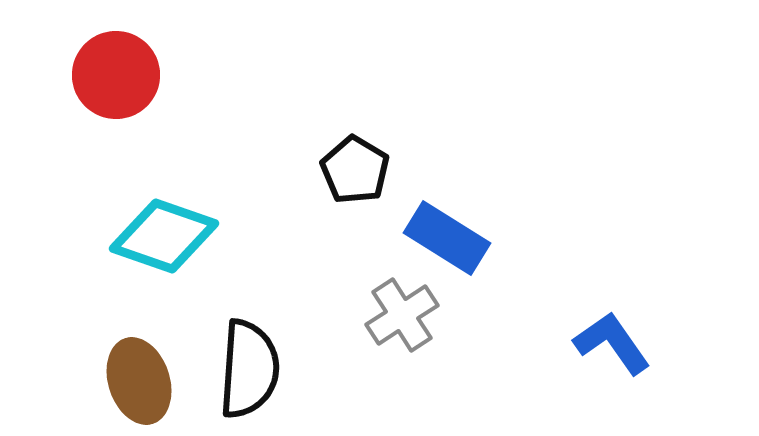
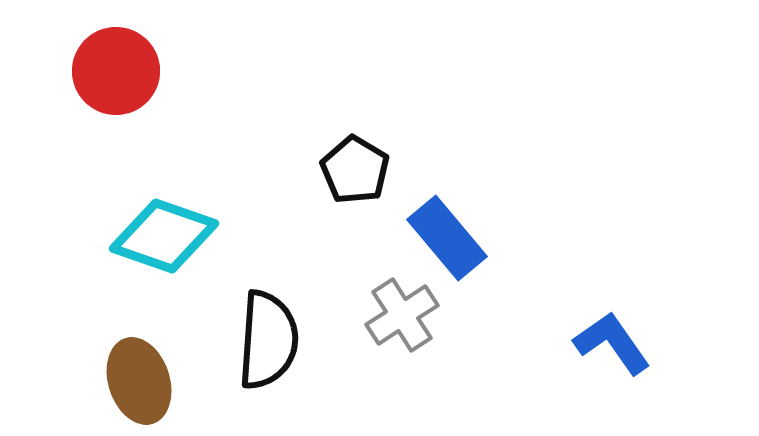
red circle: moved 4 px up
blue rectangle: rotated 18 degrees clockwise
black semicircle: moved 19 px right, 29 px up
